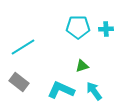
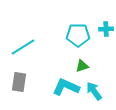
cyan pentagon: moved 8 px down
gray rectangle: rotated 60 degrees clockwise
cyan L-shape: moved 5 px right, 3 px up
